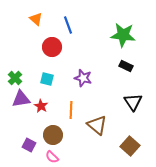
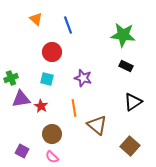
red circle: moved 5 px down
green cross: moved 4 px left; rotated 24 degrees clockwise
black triangle: rotated 30 degrees clockwise
orange line: moved 3 px right, 2 px up; rotated 12 degrees counterclockwise
brown circle: moved 1 px left, 1 px up
purple square: moved 7 px left, 6 px down
